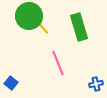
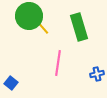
pink line: rotated 30 degrees clockwise
blue cross: moved 1 px right, 10 px up
